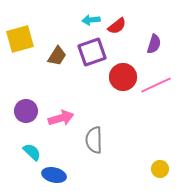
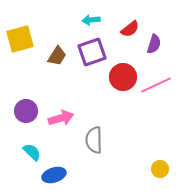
red semicircle: moved 13 px right, 3 px down
blue ellipse: rotated 30 degrees counterclockwise
